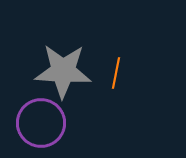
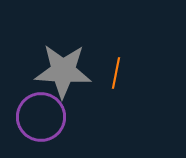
purple circle: moved 6 px up
